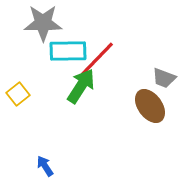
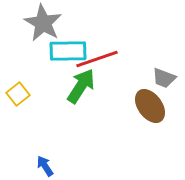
gray star: rotated 30 degrees clockwise
red line: rotated 27 degrees clockwise
